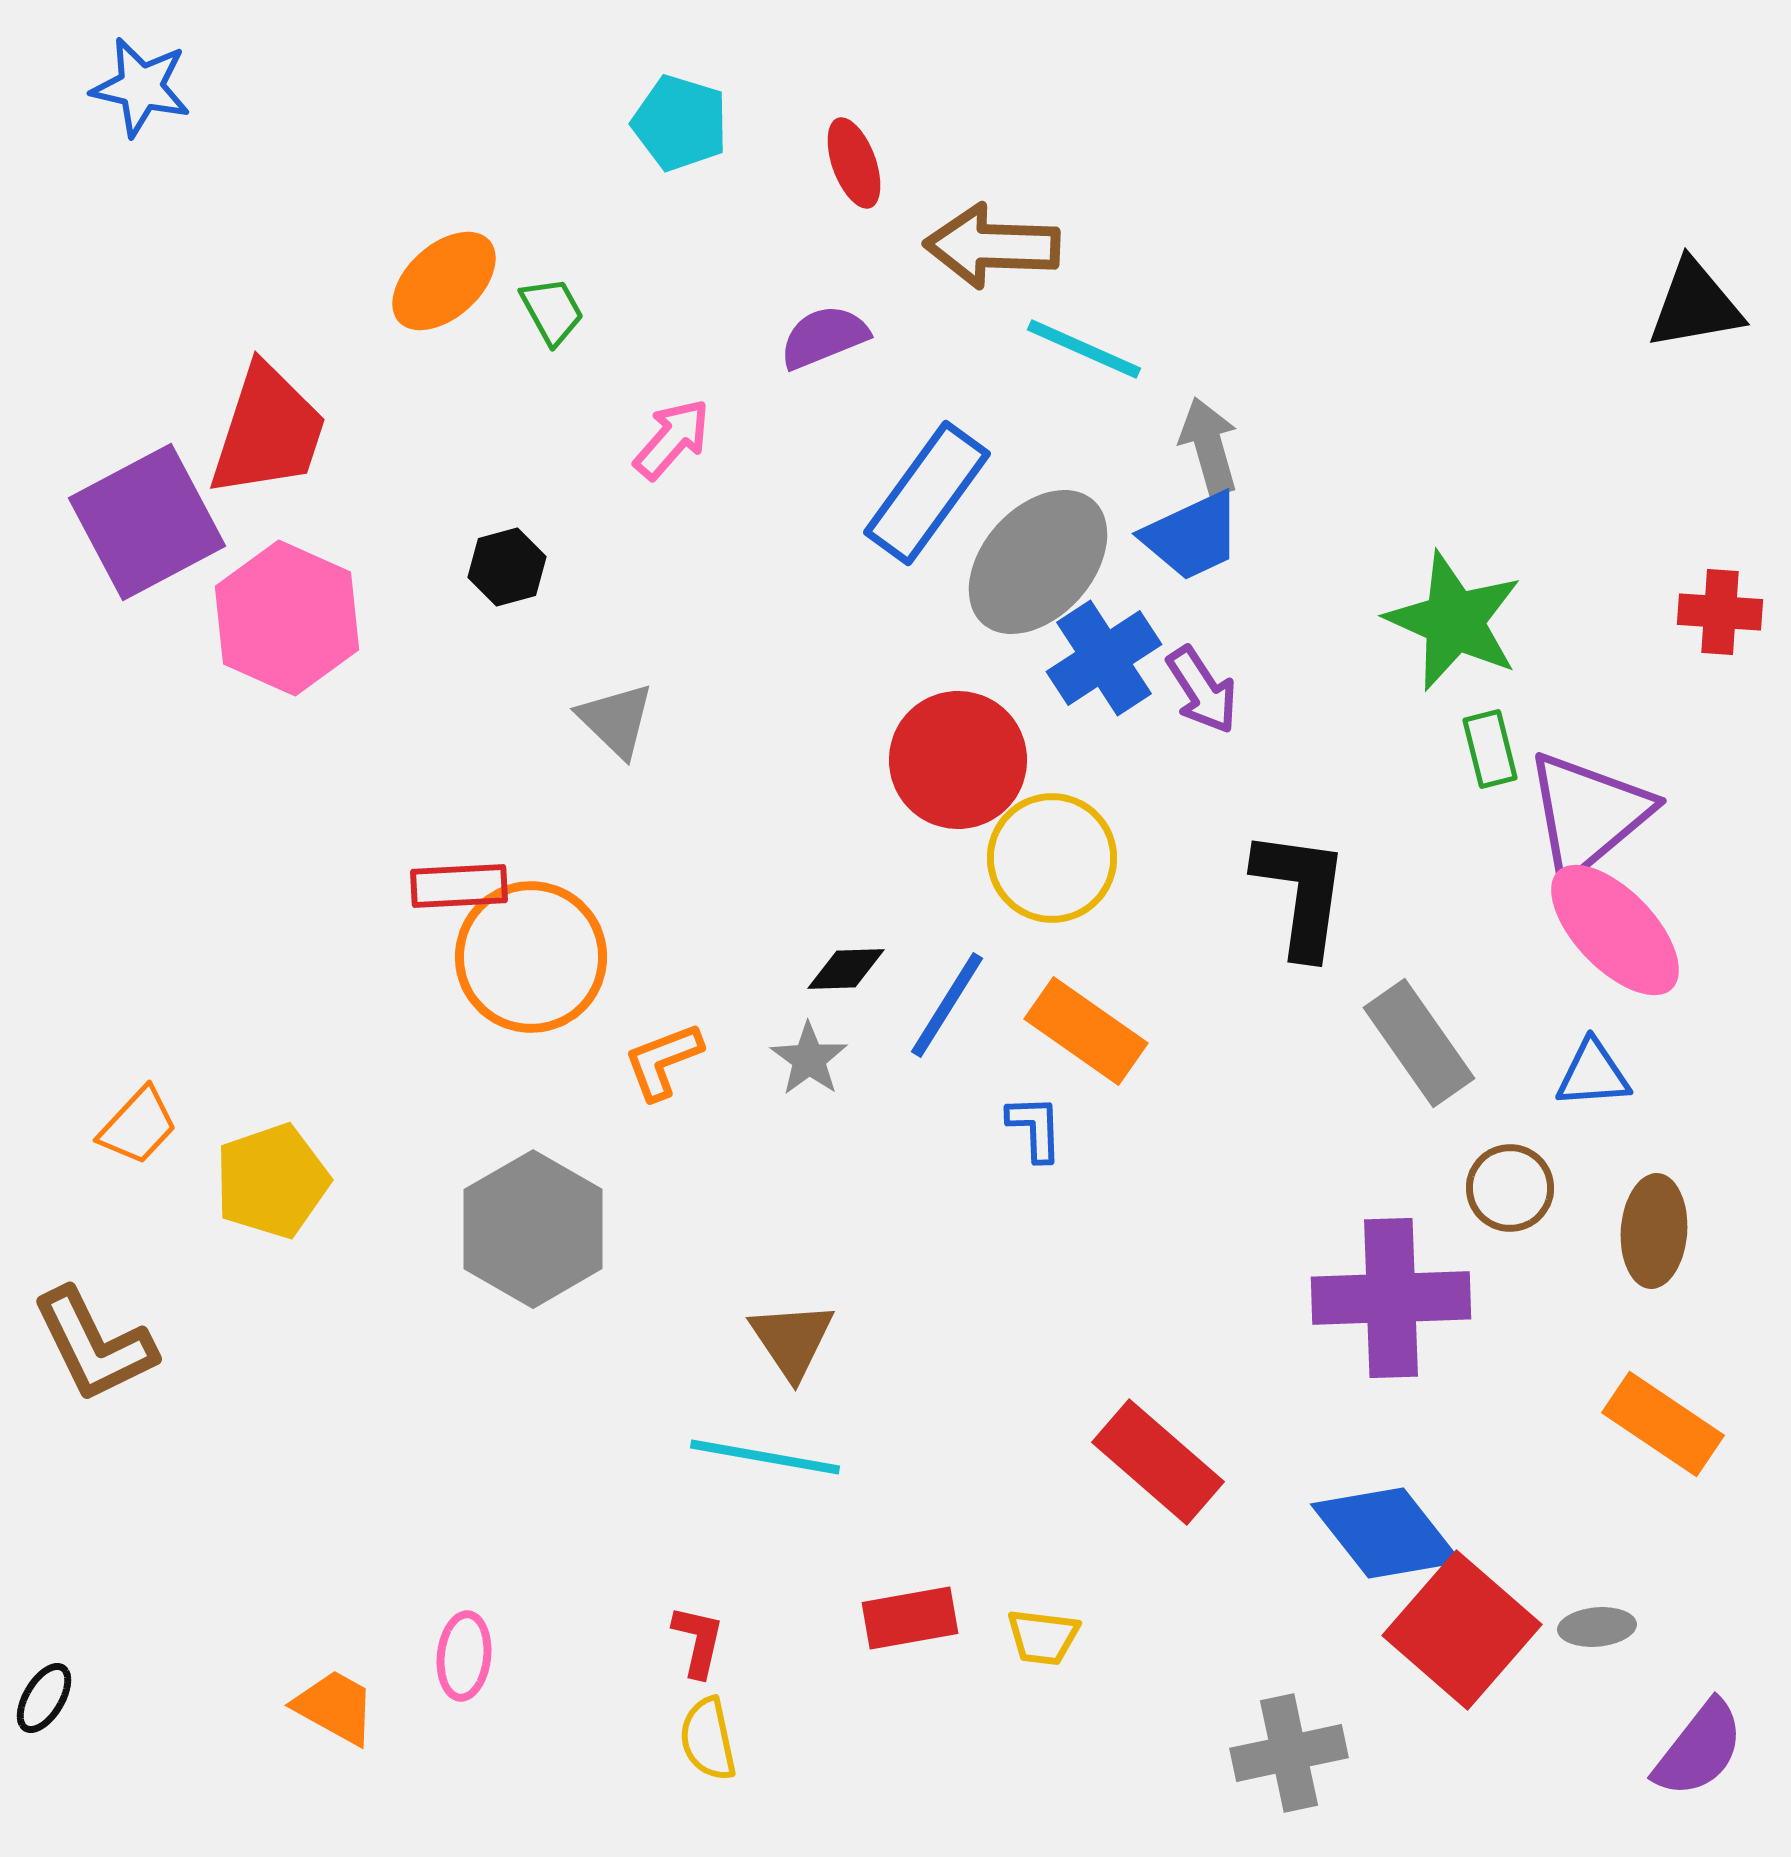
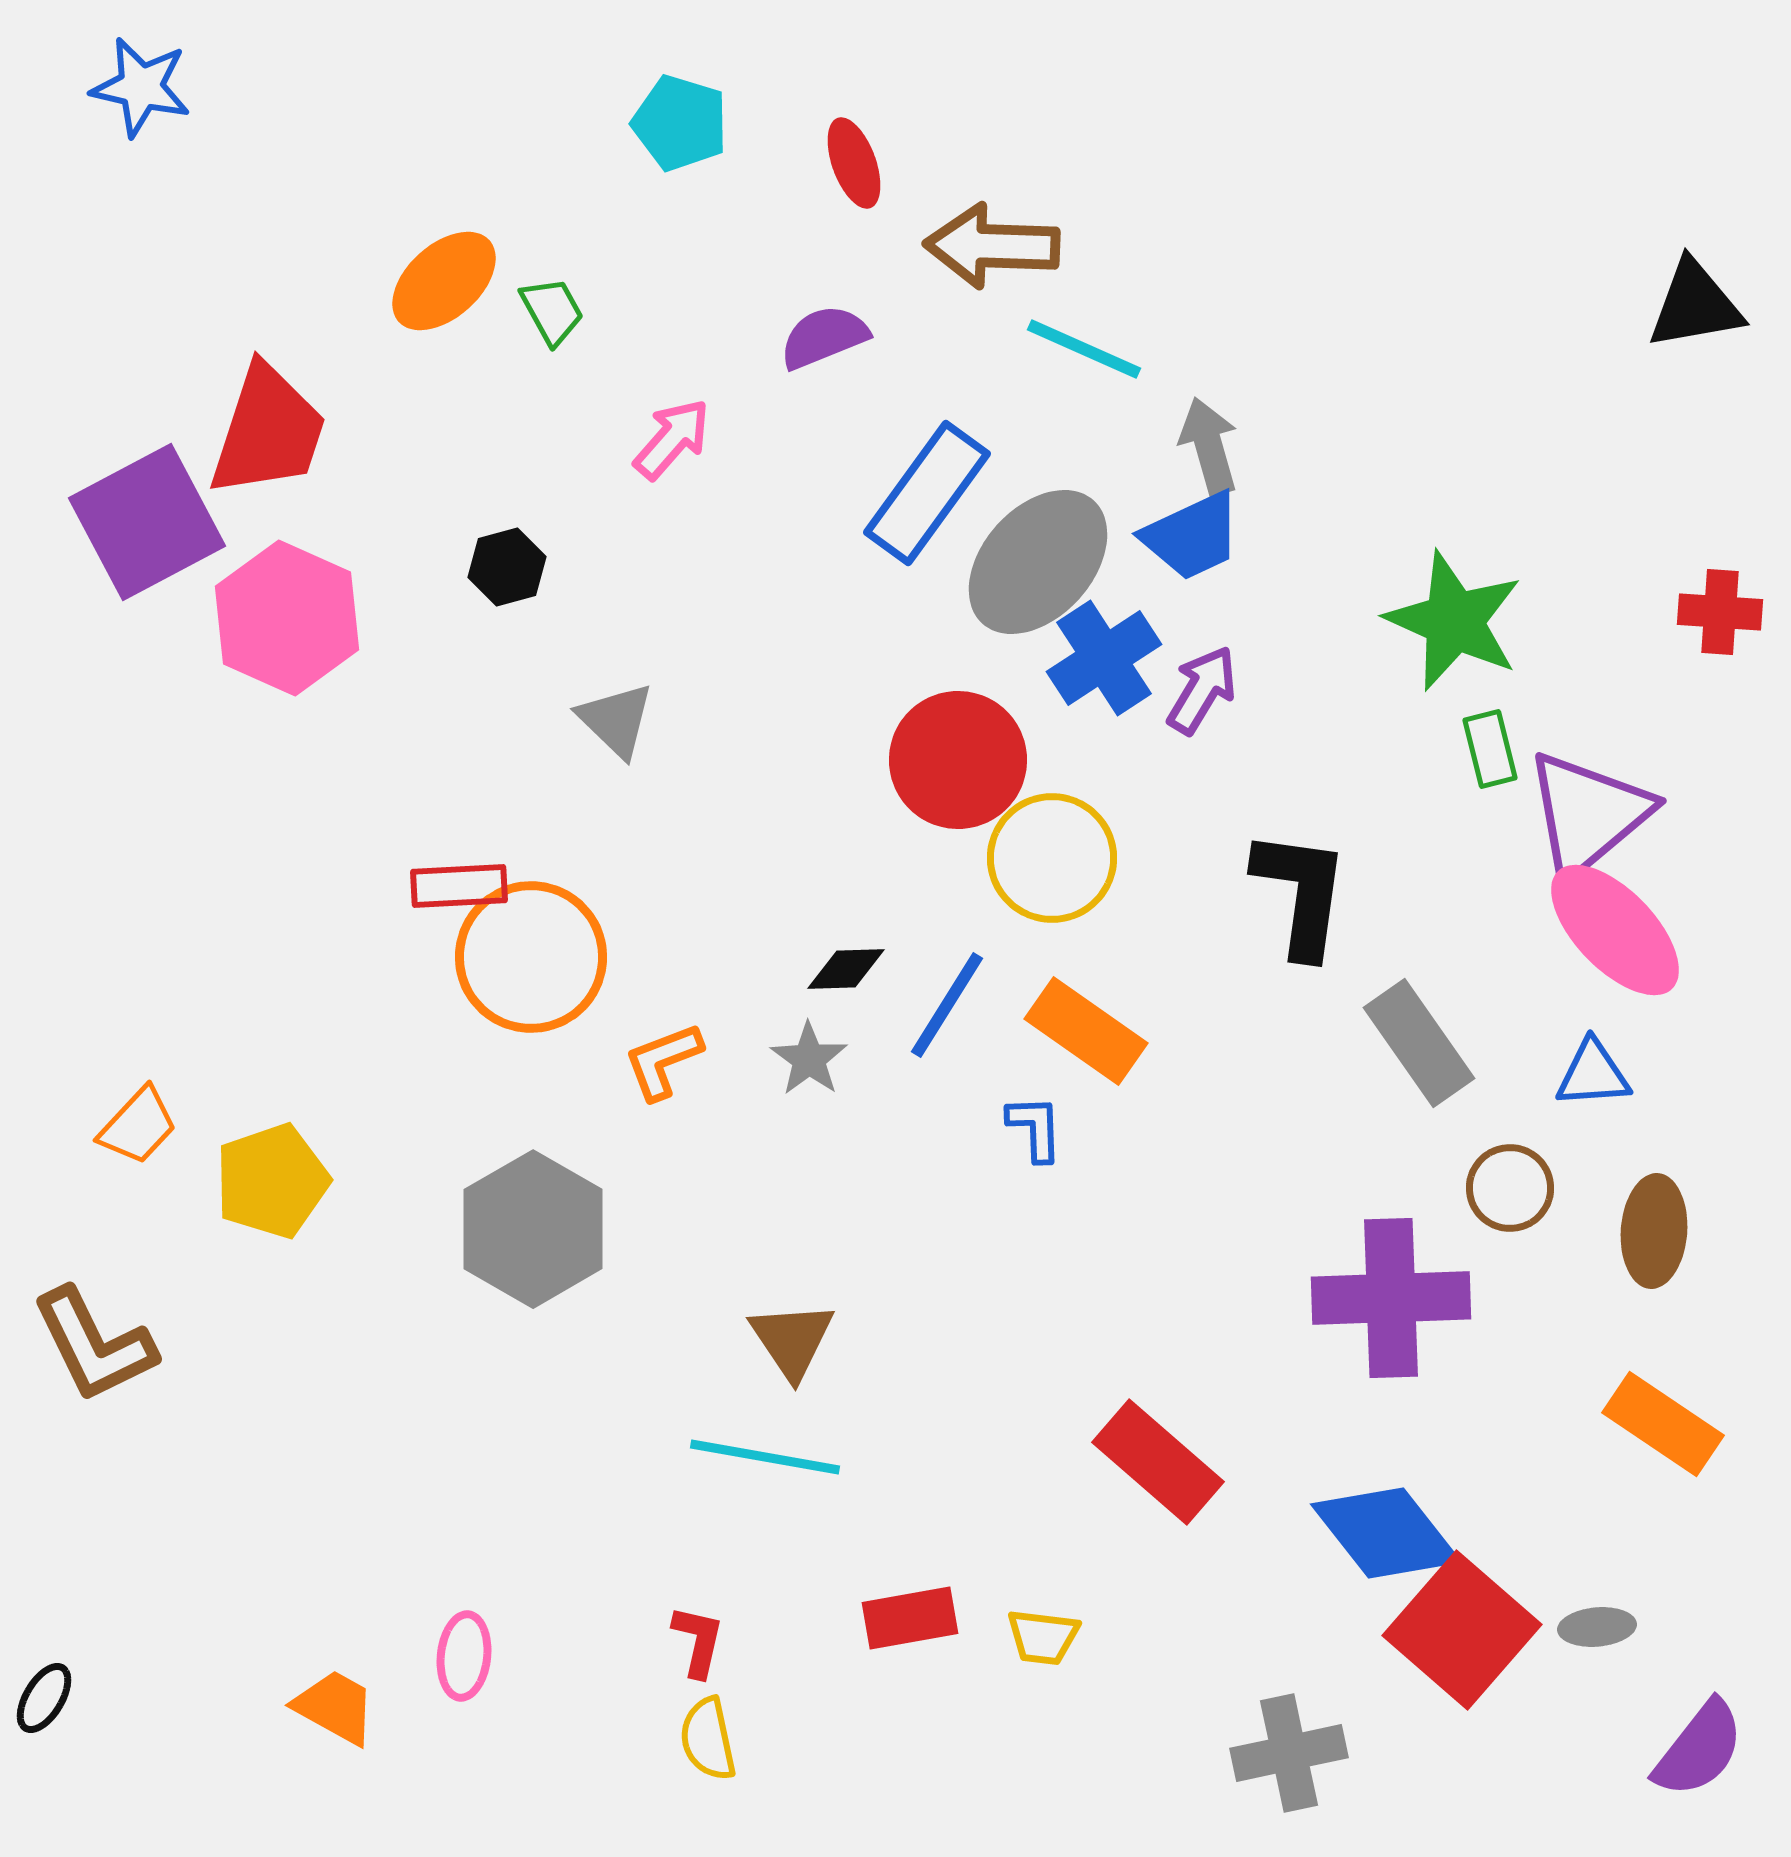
purple arrow at (1202, 690): rotated 116 degrees counterclockwise
